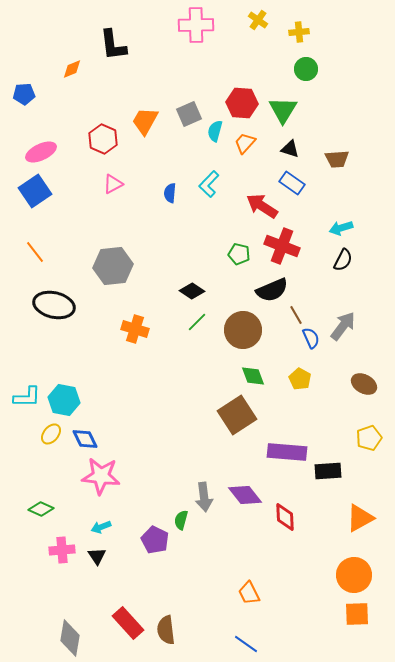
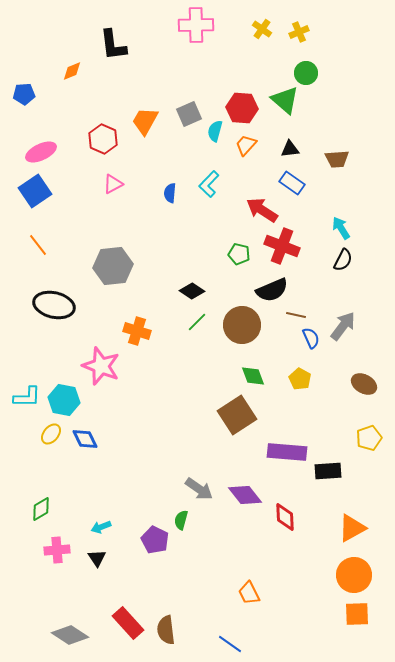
yellow cross at (258, 20): moved 4 px right, 9 px down
yellow cross at (299, 32): rotated 18 degrees counterclockwise
orange diamond at (72, 69): moved 2 px down
green circle at (306, 69): moved 4 px down
red hexagon at (242, 103): moved 5 px down
green triangle at (283, 110): moved 2 px right, 10 px up; rotated 20 degrees counterclockwise
orange trapezoid at (245, 143): moved 1 px right, 2 px down
black triangle at (290, 149): rotated 24 degrees counterclockwise
red arrow at (262, 206): moved 4 px down
cyan arrow at (341, 228): rotated 75 degrees clockwise
orange line at (35, 252): moved 3 px right, 7 px up
brown line at (296, 315): rotated 48 degrees counterclockwise
orange cross at (135, 329): moved 2 px right, 2 px down
brown circle at (243, 330): moved 1 px left, 5 px up
pink star at (101, 476): moved 110 px up; rotated 15 degrees clockwise
gray arrow at (204, 497): moved 5 px left, 8 px up; rotated 48 degrees counterclockwise
green diamond at (41, 509): rotated 55 degrees counterclockwise
orange triangle at (360, 518): moved 8 px left, 10 px down
pink cross at (62, 550): moved 5 px left
black triangle at (97, 556): moved 2 px down
gray diamond at (70, 638): moved 3 px up; rotated 66 degrees counterclockwise
blue line at (246, 644): moved 16 px left
